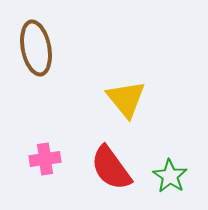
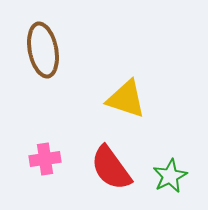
brown ellipse: moved 7 px right, 2 px down
yellow triangle: rotated 33 degrees counterclockwise
green star: rotated 12 degrees clockwise
